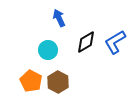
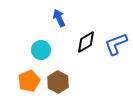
blue L-shape: moved 1 px right, 2 px down; rotated 10 degrees clockwise
cyan circle: moved 7 px left
orange pentagon: moved 2 px left; rotated 20 degrees clockwise
